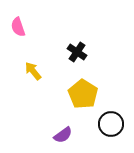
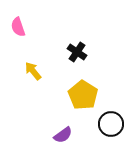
yellow pentagon: moved 1 px down
